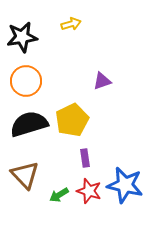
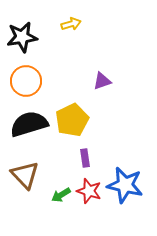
green arrow: moved 2 px right
